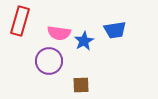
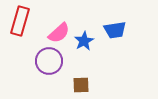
pink semicircle: rotated 50 degrees counterclockwise
